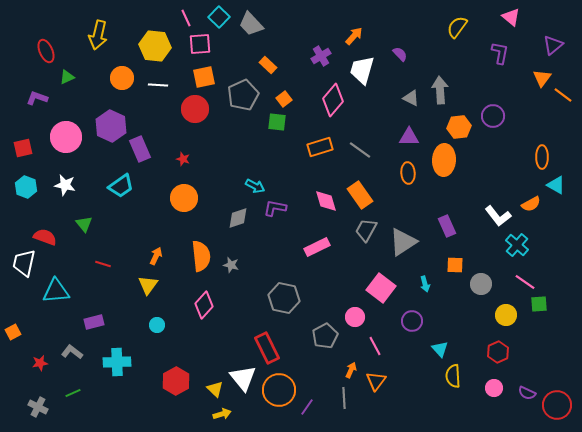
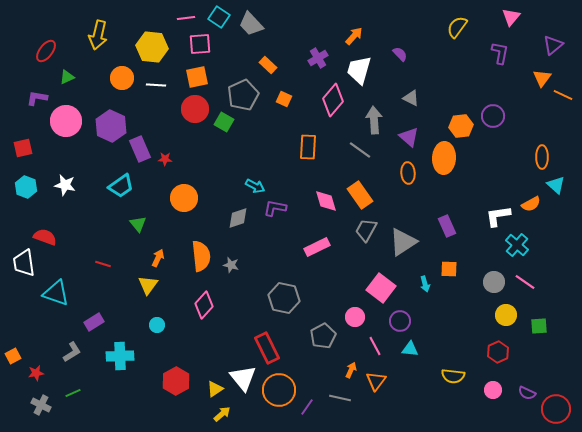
cyan square at (219, 17): rotated 10 degrees counterclockwise
pink triangle at (511, 17): rotated 30 degrees clockwise
pink line at (186, 18): rotated 72 degrees counterclockwise
yellow hexagon at (155, 46): moved 3 px left, 1 px down
red ellipse at (46, 51): rotated 60 degrees clockwise
purple cross at (321, 56): moved 3 px left, 2 px down
white trapezoid at (362, 70): moved 3 px left
orange square at (204, 77): moved 7 px left
white line at (158, 85): moved 2 px left
gray arrow at (440, 90): moved 66 px left, 30 px down
orange line at (563, 95): rotated 12 degrees counterclockwise
purple L-shape at (37, 98): rotated 10 degrees counterclockwise
orange square at (284, 99): rotated 28 degrees counterclockwise
green square at (277, 122): moved 53 px left; rotated 24 degrees clockwise
orange hexagon at (459, 127): moved 2 px right, 1 px up
pink circle at (66, 137): moved 16 px up
purple triangle at (409, 137): rotated 40 degrees clockwise
orange rectangle at (320, 147): moved 12 px left; rotated 70 degrees counterclockwise
red star at (183, 159): moved 18 px left; rotated 16 degrees counterclockwise
orange ellipse at (444, 160): moved 2 px up
cyan triangle at (556, 185): rotated 12 degrees clockwise
white L-shape at (498, 216): rotated 120 degrees clockwise
green triangle at (84, 224): moved 54 px right
orange arrow at (156, 256): moved 2 px right, 2 px down
white trapezoid at (24, 263): rotated 20 degrees counterclockwise
orange square at (455, 265): moved 6 px left, 4 px down
gray circle at (481, 284): moved 13 px right, 2 px up
cyan triangle at (56, 291): moved 2 px down; rotated 24 degrees clockwise
green square at (539, 304): moved 22 px down
purple circle at (412, 321): moved 12 px left
purple rectangle at (94, 322): rotated 18 degrees counterclockwise
orange square at (13, 332): moved 24 px down
gray pentagon at (325, 336): moved 2 px left
cyan triangle at (440, 349): moved 30 px left; rotated 42 degrees counterclockwise
gray L-shape at (72, 352): rotated 110 degrees clockwise
cyan cross at (117, 362): moved 3 px right, 6 px up
red star at (40, 363): moved 4 px left, 10 px down
yellow semicircle at (453, 376): rotated 80 degrees counterclockwise
pink circle at (494, 388): moved 1 px left, 2 px down
yellow triangle at (215, 389): rotated 42 degrees clockwise
gray line at (344, 398): moved 4 px left; rotated 75 degrees counterclockwise
red circle at (557, 405): moved 1 px left, 4 px down
gray cross at (38, 407): moved 3 px right, 2 px up
yellow arrow at (222, 414): rotated 24 degrees counterclockwise
